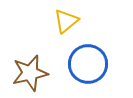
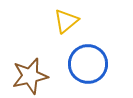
brown star: moved 3 px down
